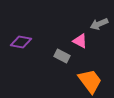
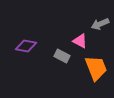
gray arrow: moved 1 px right
purple diamond: moved 5 px right, 4 px down
orange trapezoid: moved 6 px right, 13 px up; rotated 16 degrees clockwise
